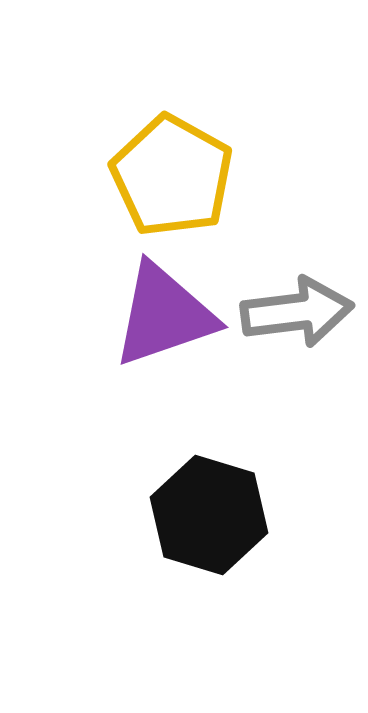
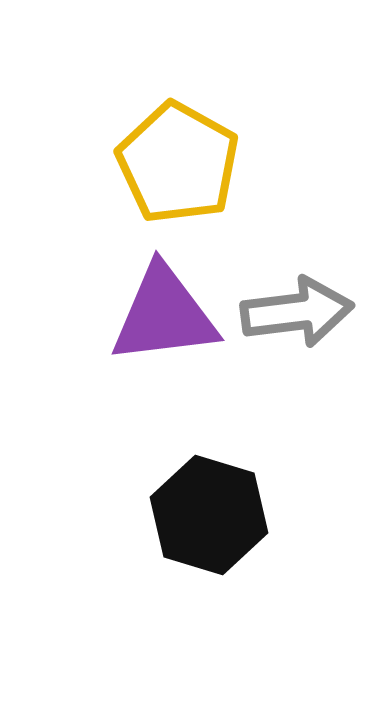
yellow pentagon: moved 6 px right, 13 px up
purple triangle: rotated 12 degrees clockwise
